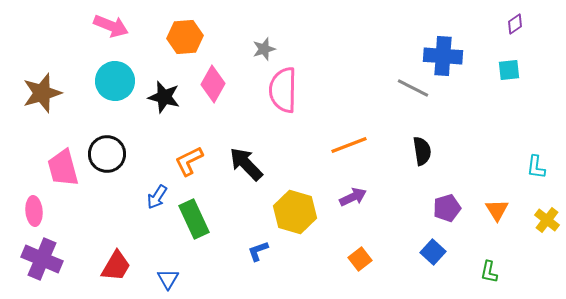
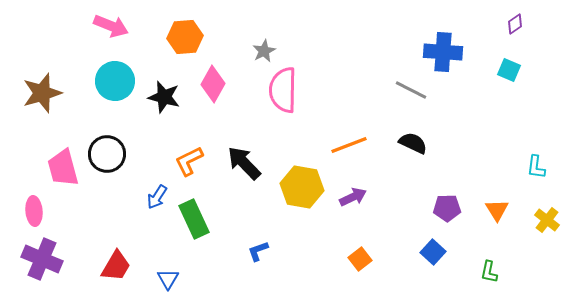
gray star: moved 2 px down; rotated 10 degrees counterclockwise
blue cross: moved 4 px up
cyan square: rotated 30 degrees clockwise
gray line: moved 2 px left, 2 px down
black semicircle: moved 9 px left, 8 px up; rotated 56 degrees counterclockwise
black arrow: moved 2 px left, 1 px up
purple pentagon: rotated 16 degrees clockwise
yellow hexagon: moved 7 px right, 25 px up; rotated 6 degrees counterclockwise
